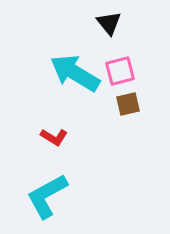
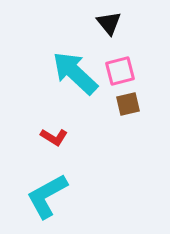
cyan arrow: rotated 12 degrees clockwise
